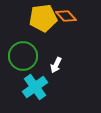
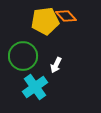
yellow pentagon: moved 2 px right, 3 px down
